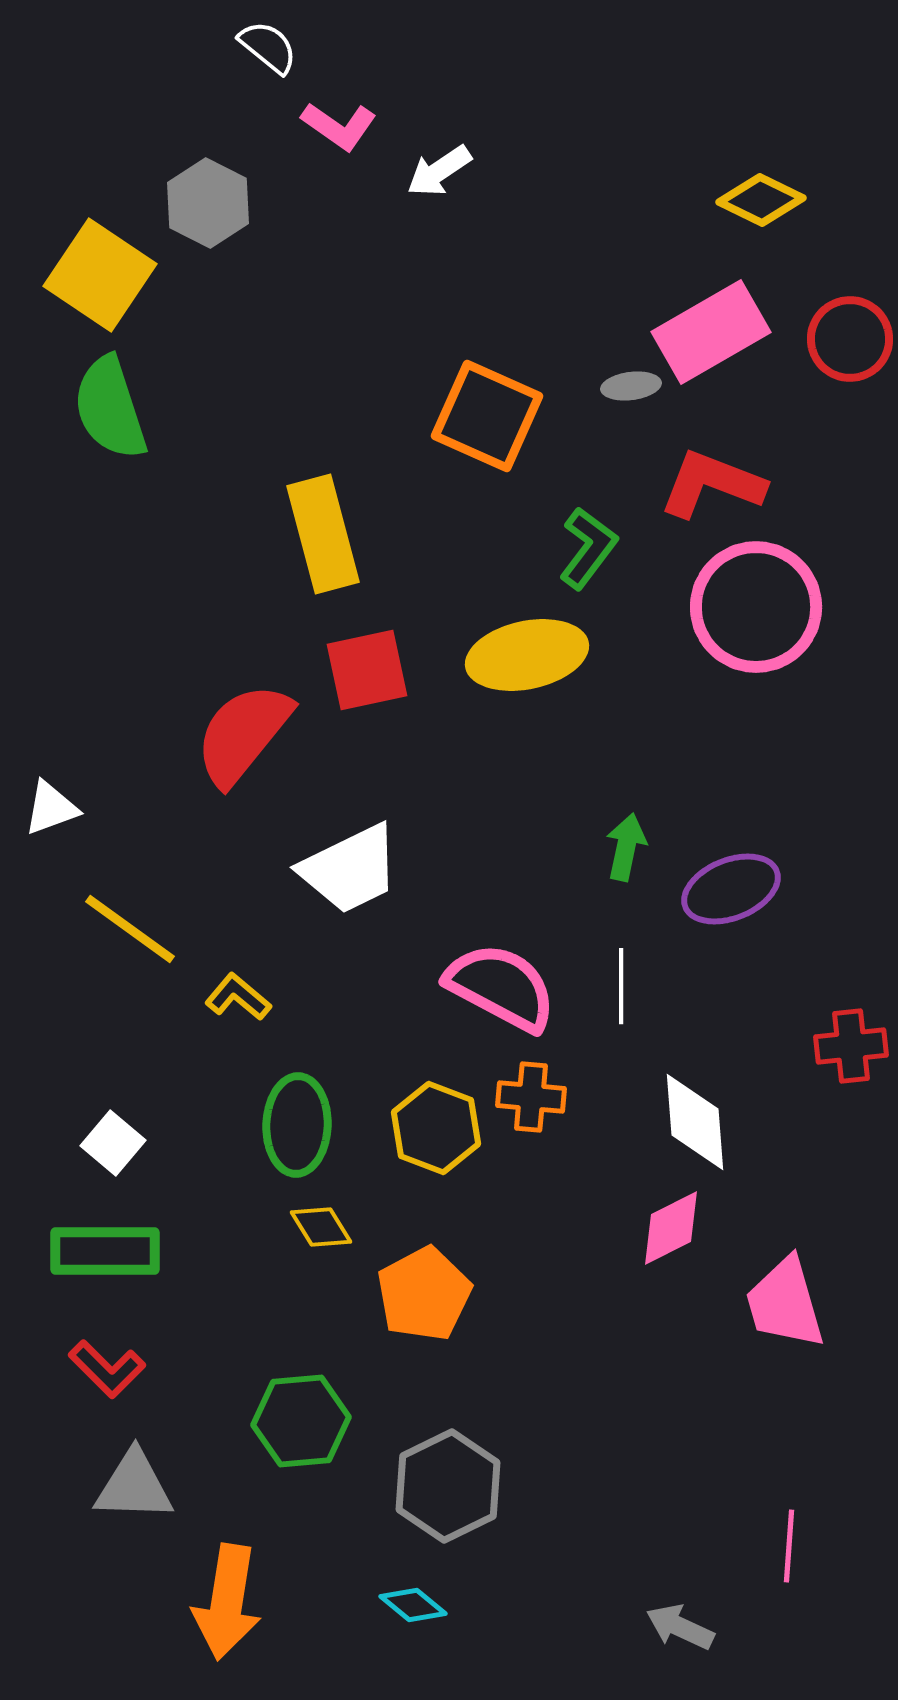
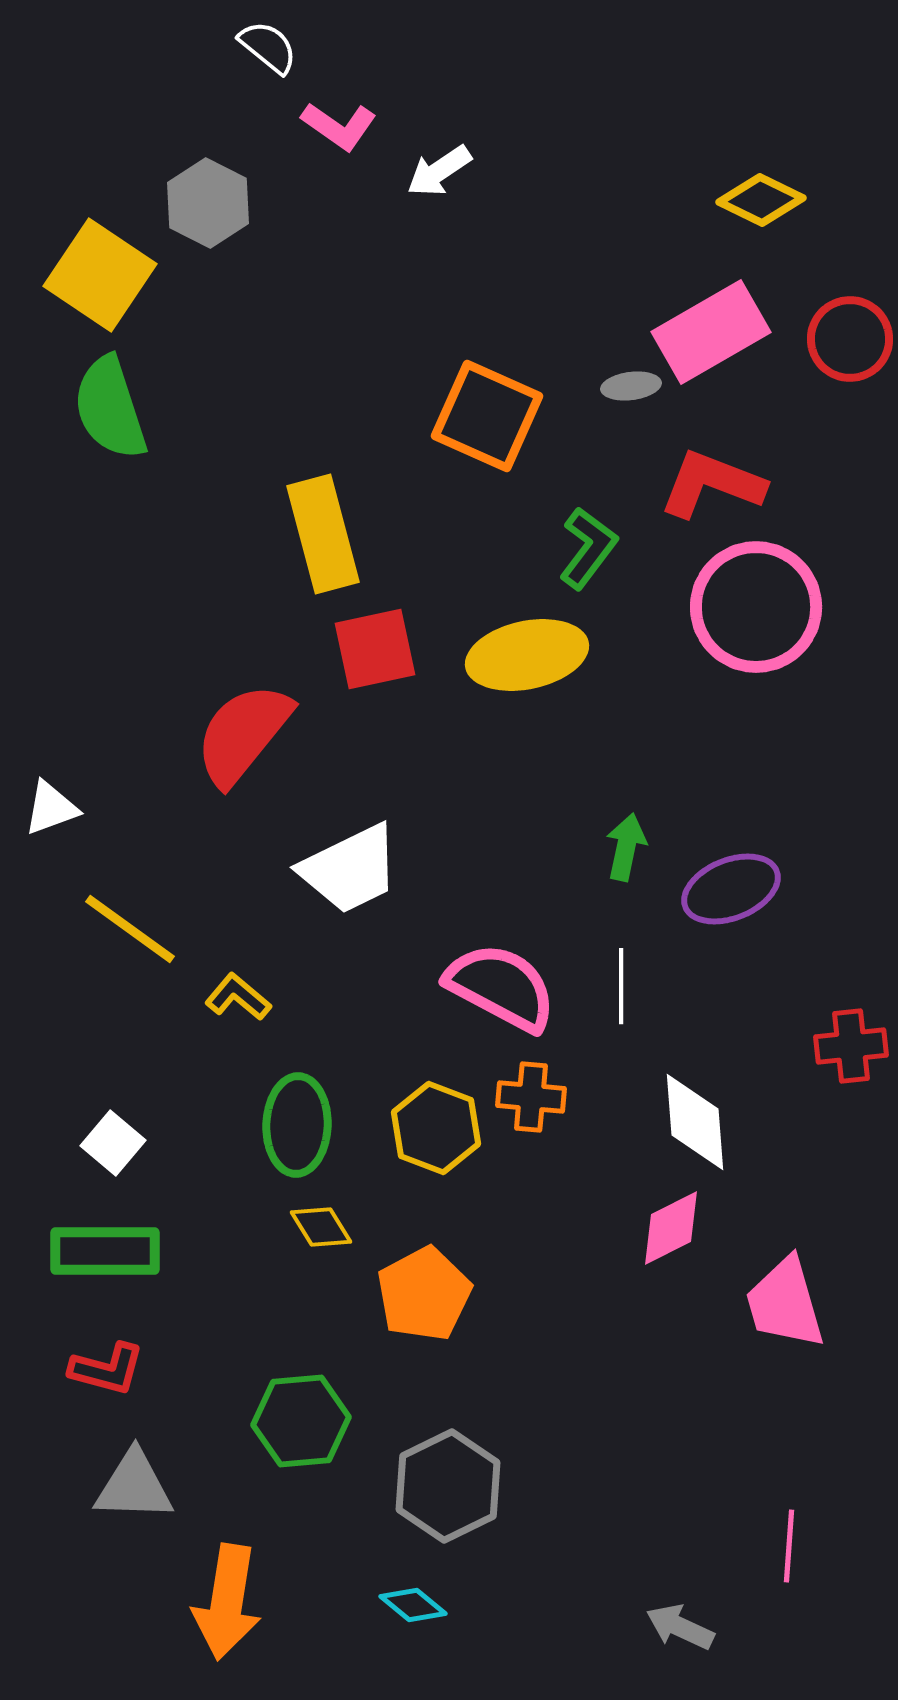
red square at (367, 670): moved 8 px right, 21 px up
red L-shape at (107, 1369): rotated 30 degrees counterclockwise
